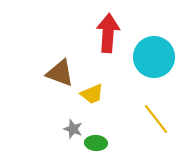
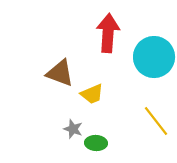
yellow line: moved 2 px down
